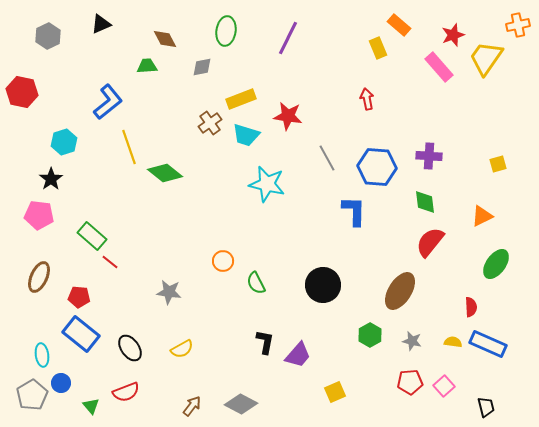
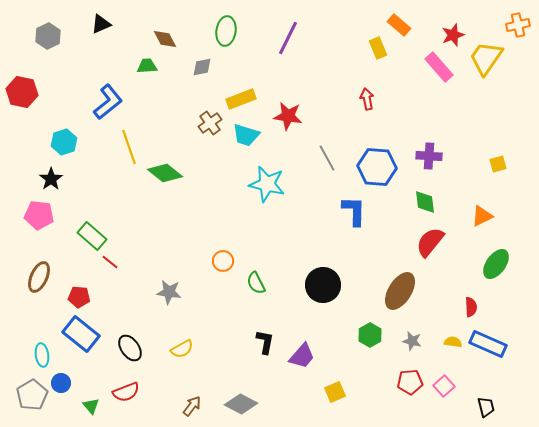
purple trapezoid at (298, 355): moved 4 px right, 1 px down
